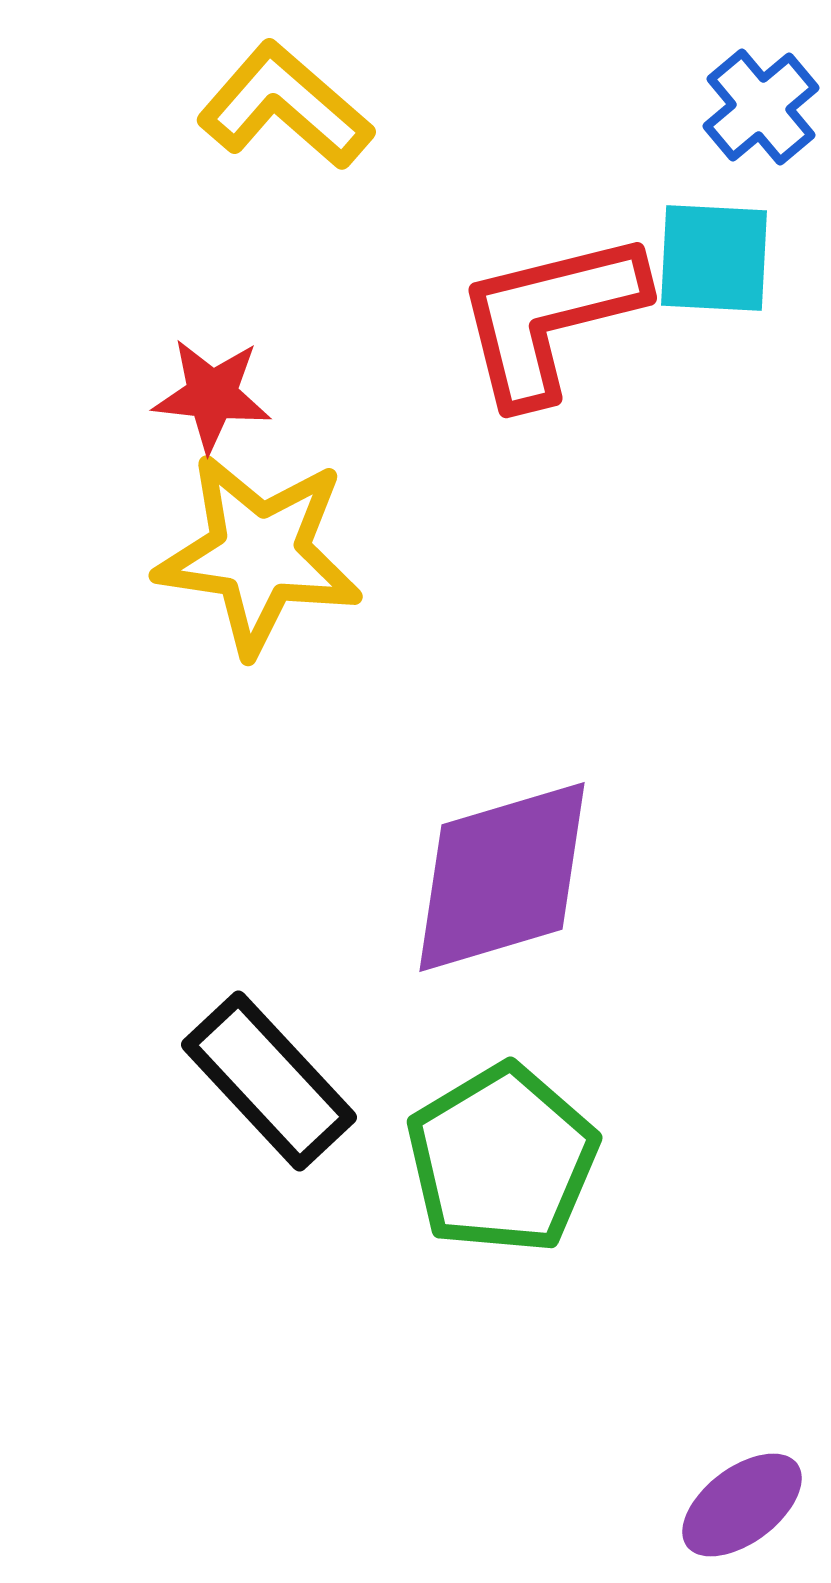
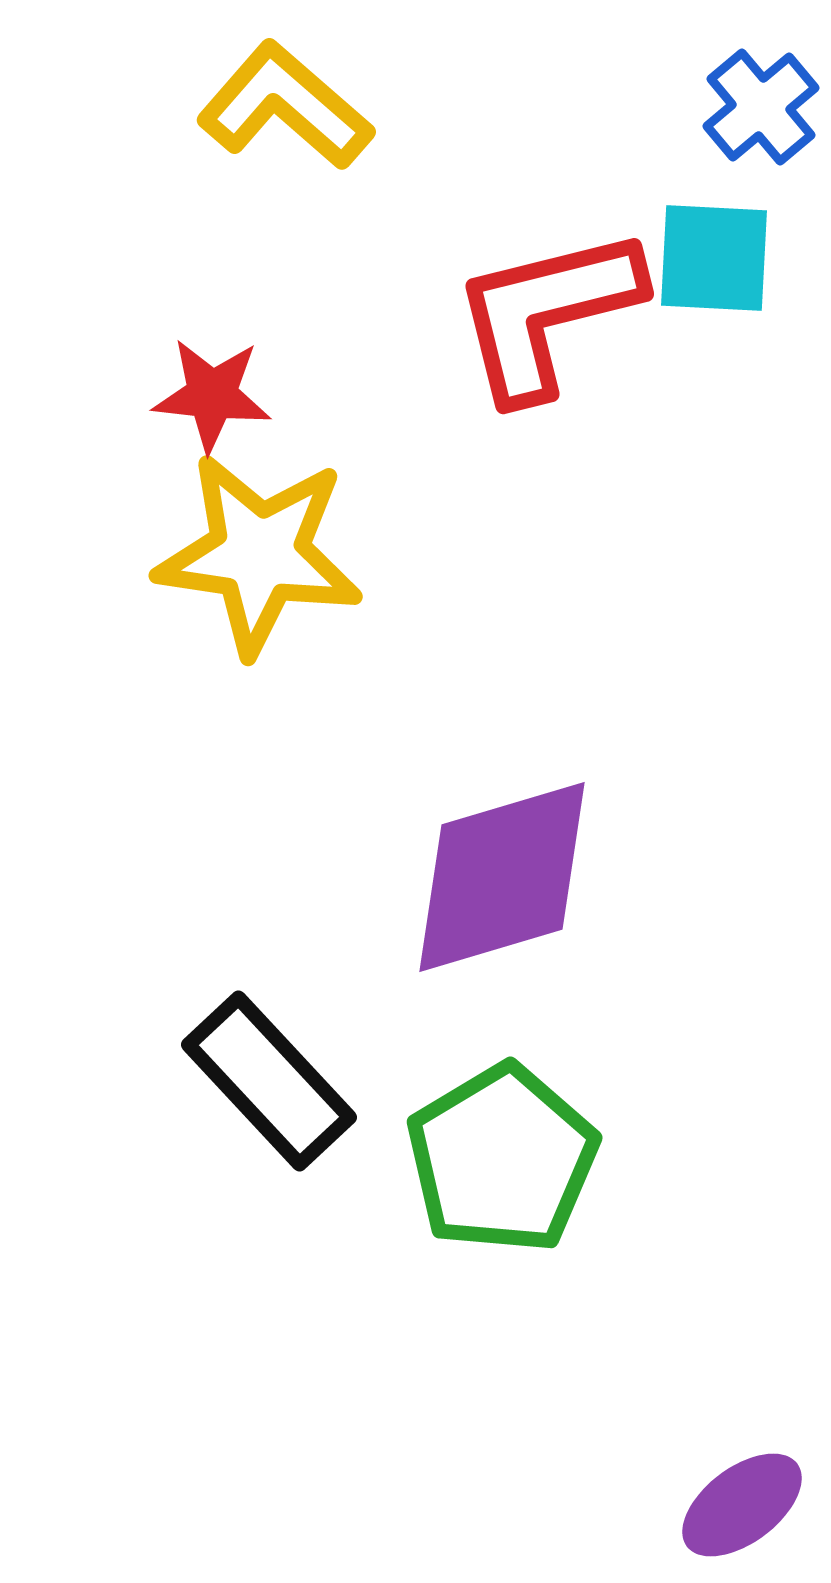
red L-shape: moved 3 px left, 4 px up
